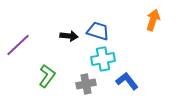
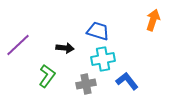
black arrow: moved 4 px left, 12 px down
